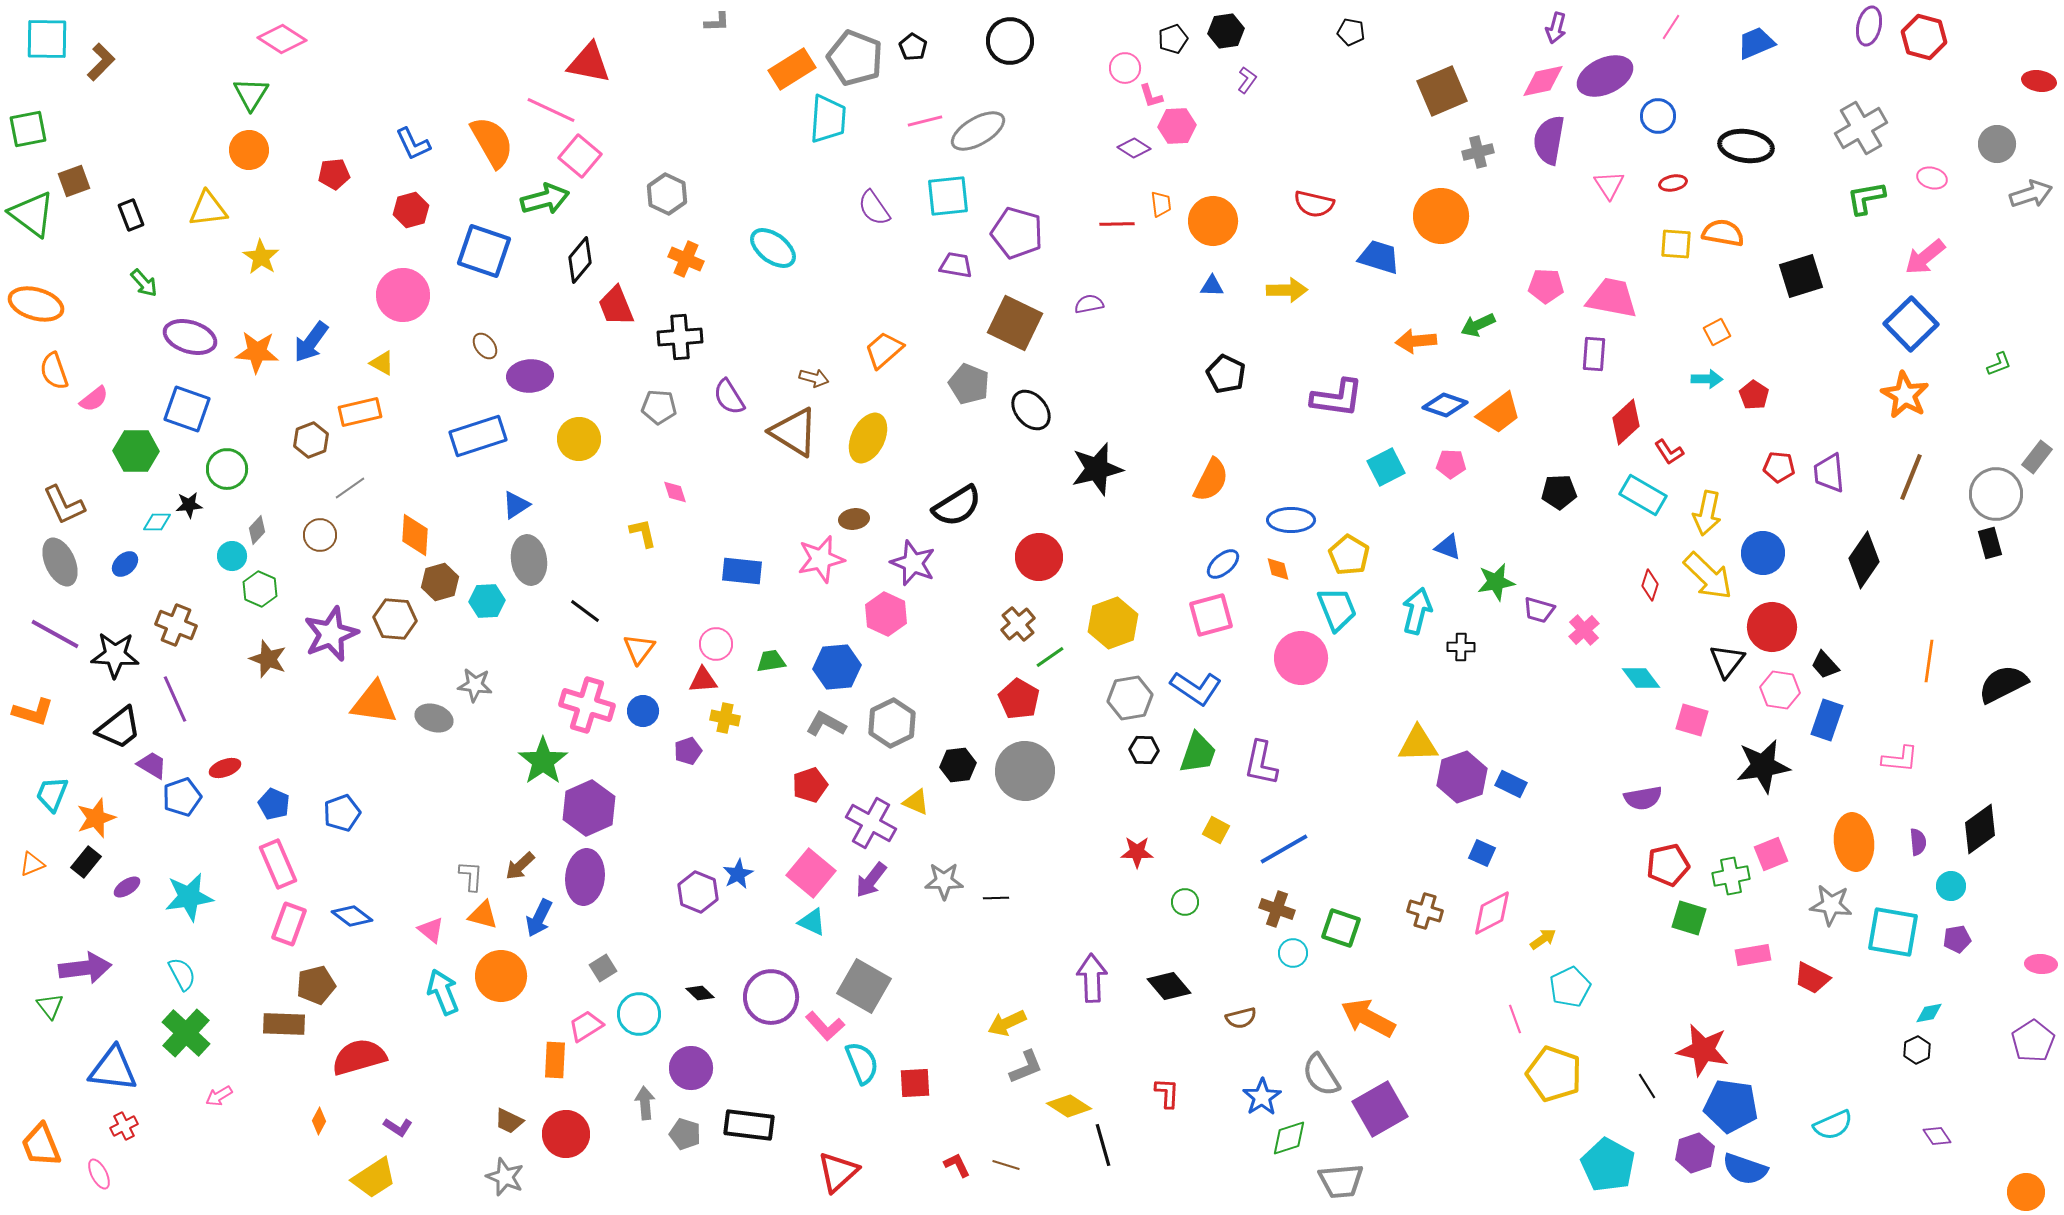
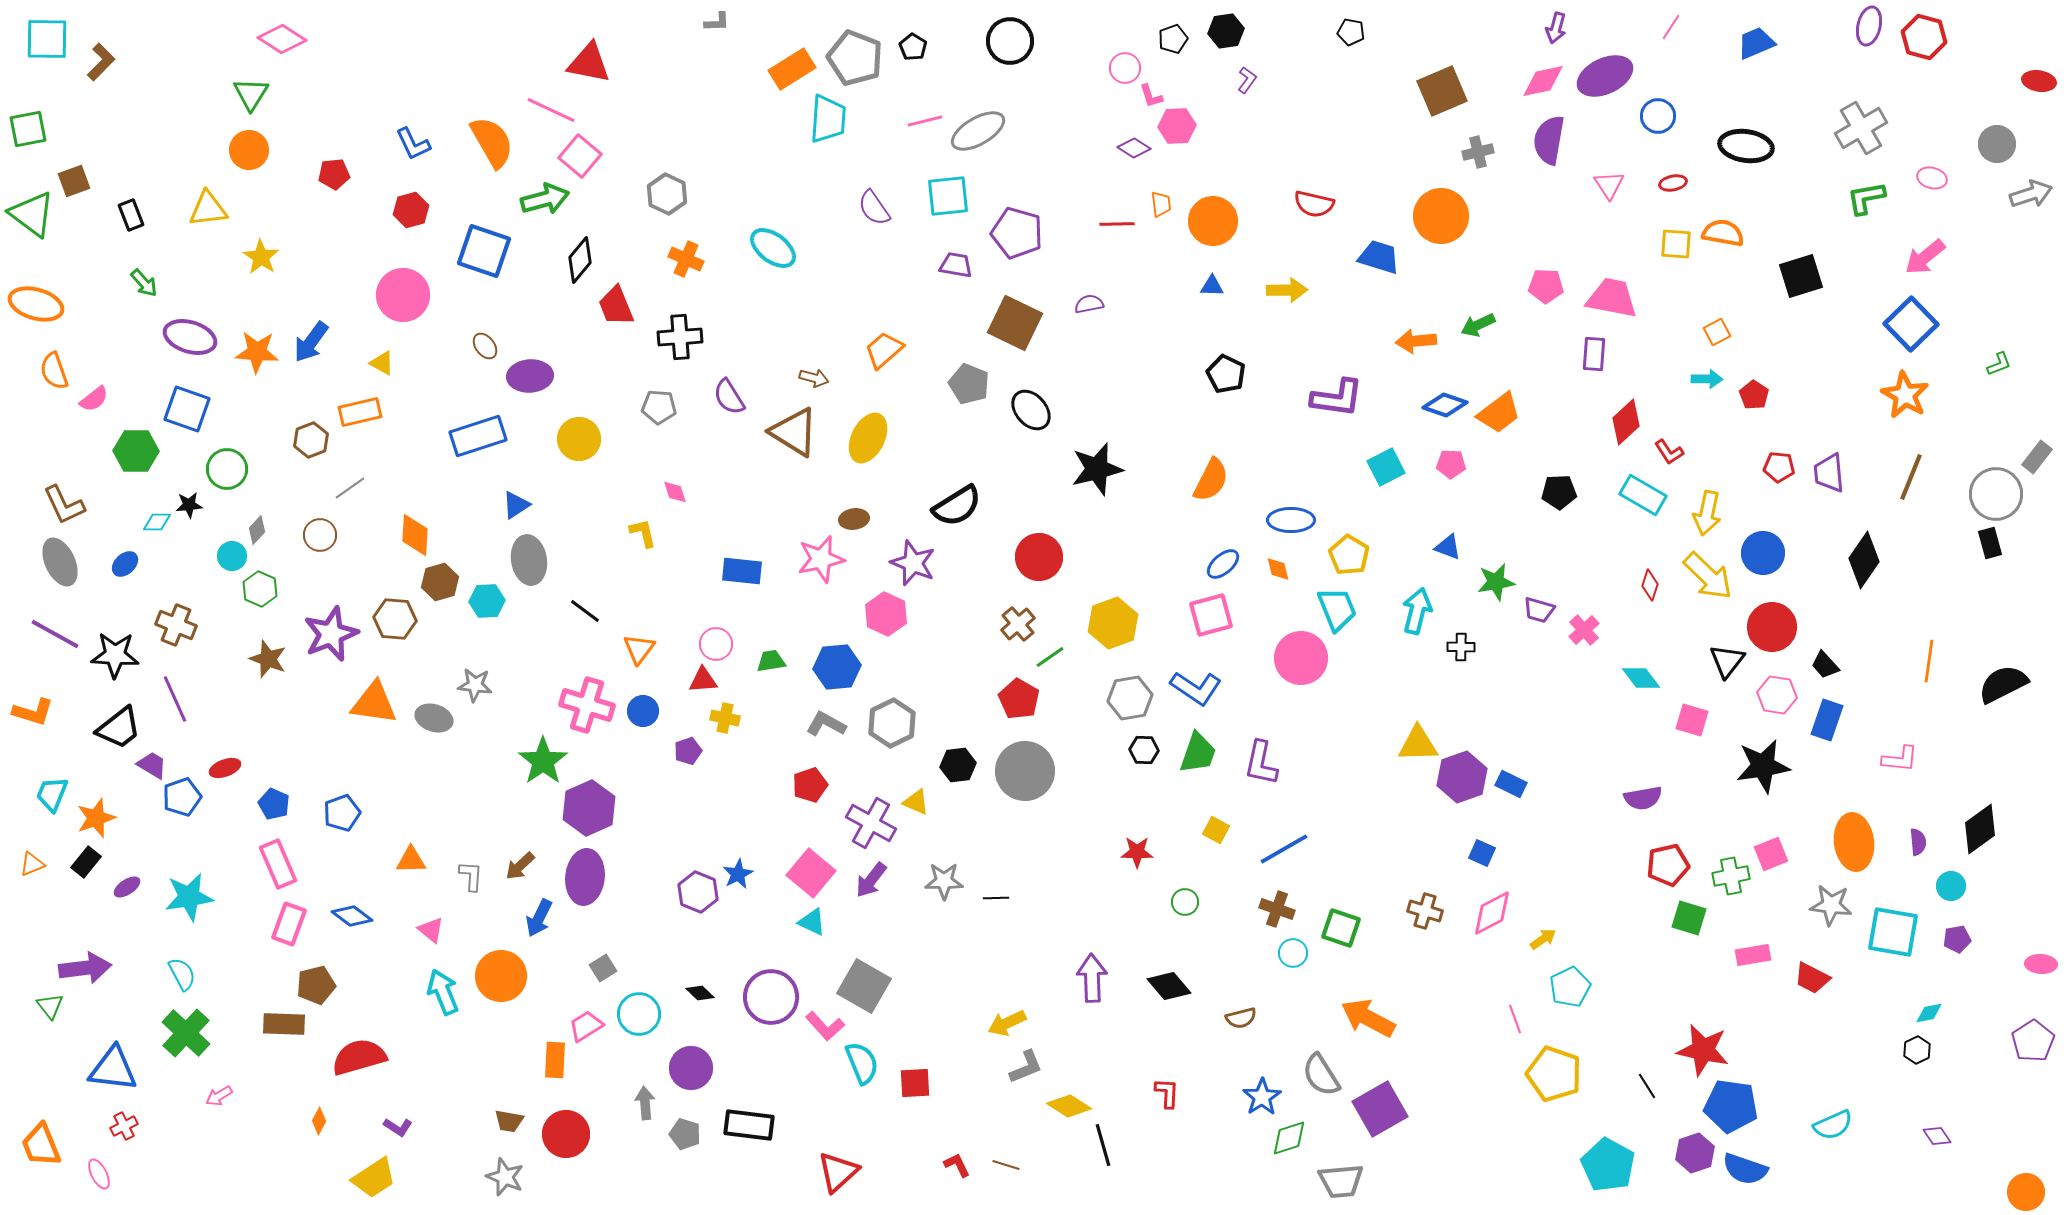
pink hexagon at (1780, 690): moved 3 px left, 5 px down
orange triangle at (483, 915): moved 72 px left, 55 px up; rotated 16 degrees counterclockwise
brown trapezoid at (509, 1121): rotated 16 degrees counterclockwise
